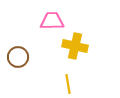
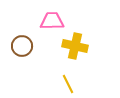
brown circle: moved 4 px right, 11 px up
yellow line: rotated 18 degrees counterclockwise
